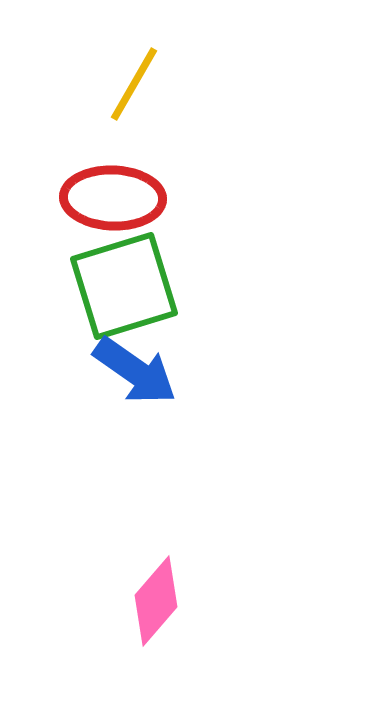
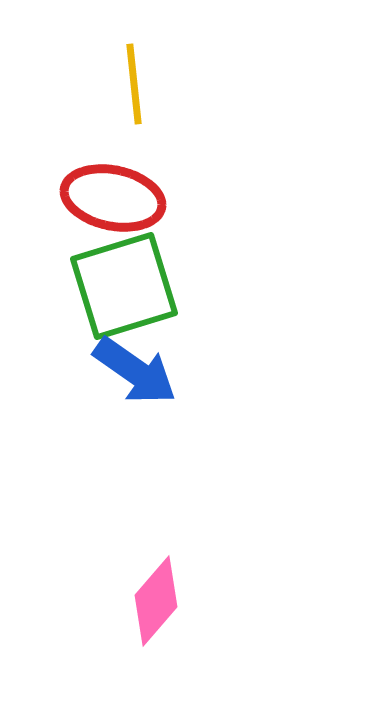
yellow line: rotated 36 degrees counterclockwise
red ellipse: rotated 10 degrees clockwise
